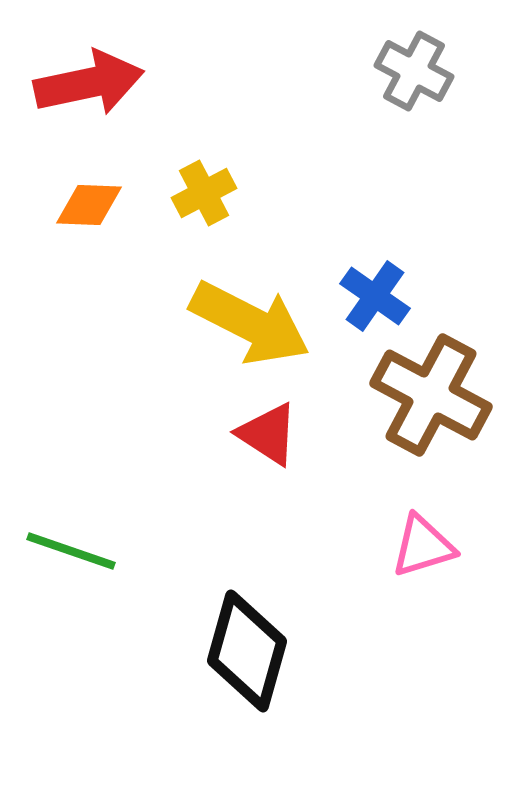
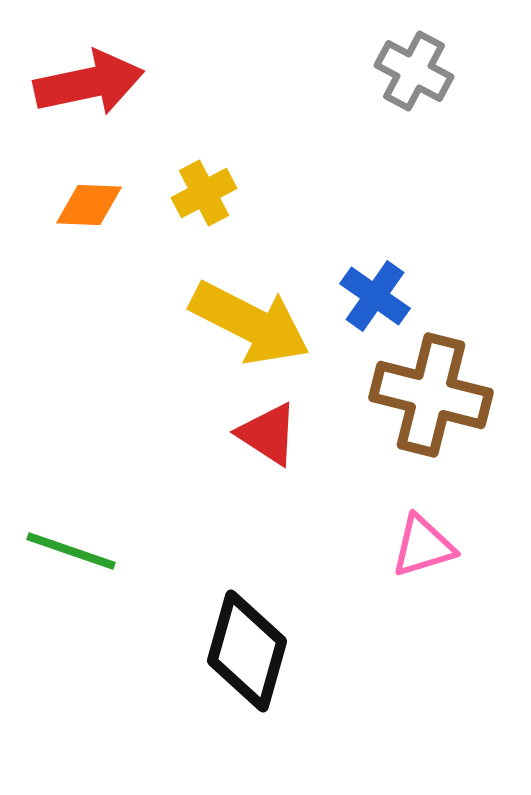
brown cross: rotated 14 degrees counterclockwise
